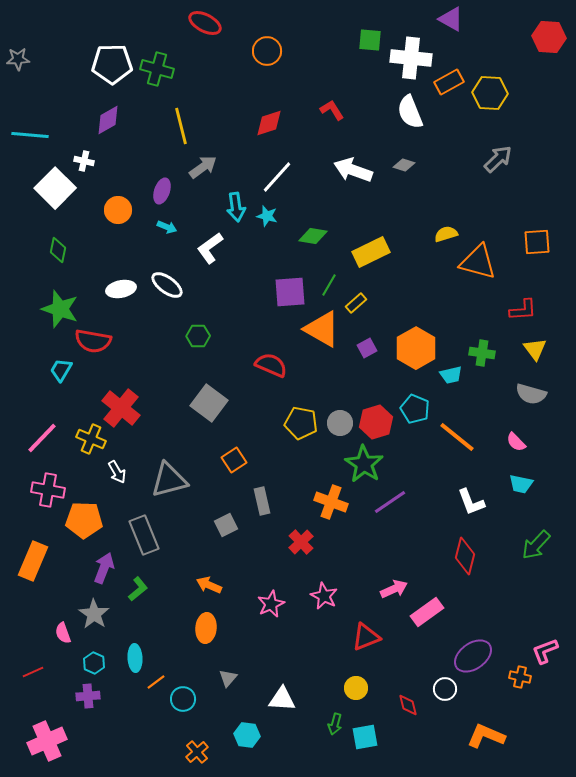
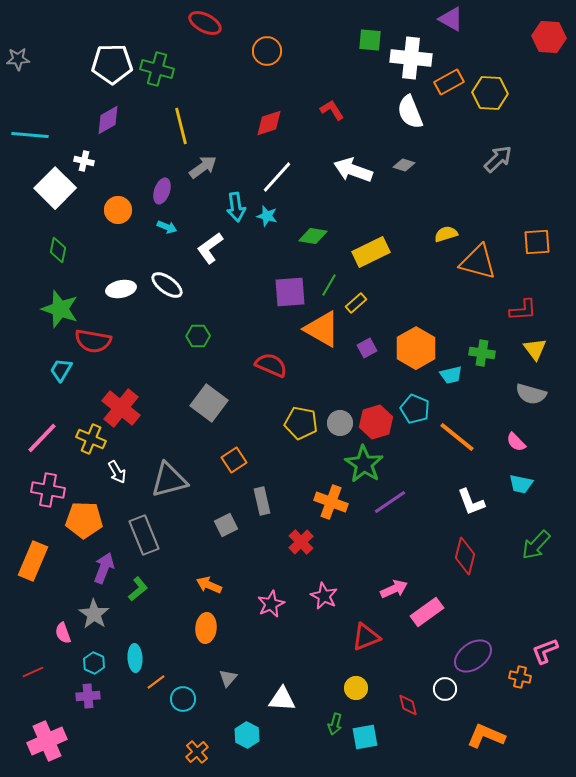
cyan hexagon at (247, 735): rotated 20 degrees clockwise
